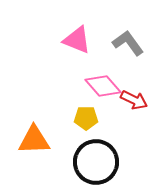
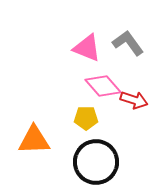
pink triangle: moved 10 px right, 8 px down
red arrow: rotated 8 degrees counterclockwise
